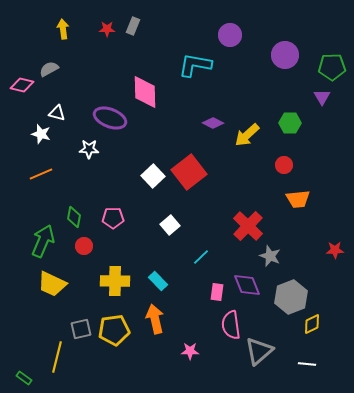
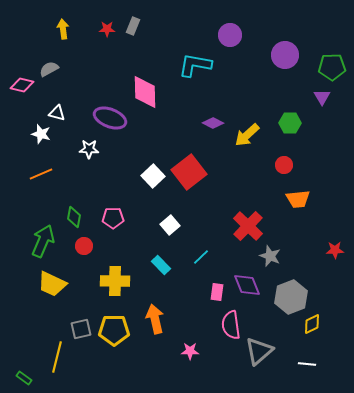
cyan rectangle at (158, 281): moved 3 px right, 16 px up
yellow pentagon at (114, 330): rotated 8 degrees clockwise
